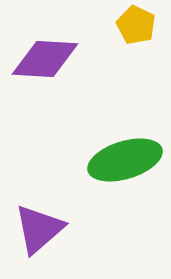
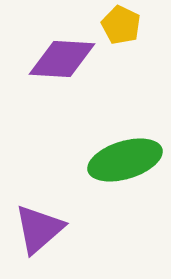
yellow pentagon: moved 15 px left
purple diamond: moved 17 px right
